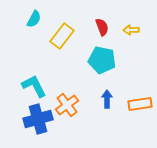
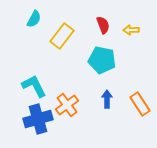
red semicircle: moved 1 px right, 2 px up
orange rectangle: rotated 65 degrees clockwise
